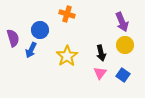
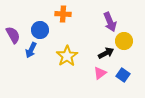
orange cross: moved 4 px left; rotated 14 degrees counterclockwise
purple arrow: moved 12 px left
purple semicircle: moved 3 px up; rotated 12 degrees counterclockwise
yellow circle: moved 1 px left, 4 px up
black arrow: moved 5 px right; rotated 105 degrees counterclockwise
pink triangle: rotated 16 degrees clockwise
